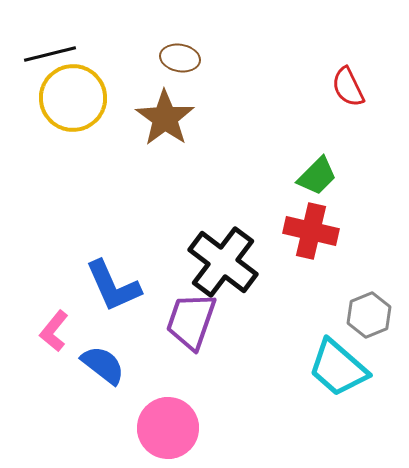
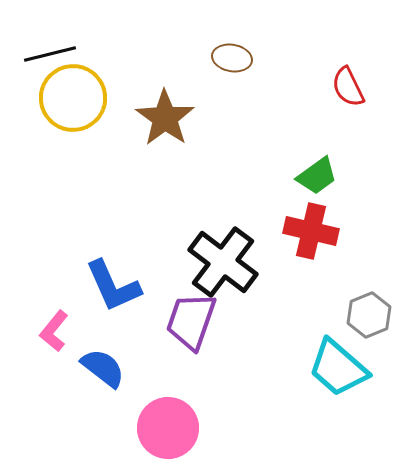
brown ellipse: moved 52 px right
green trapezoid: rotated 9 degrees clockwise
blue semicircle: moved 3 px down
